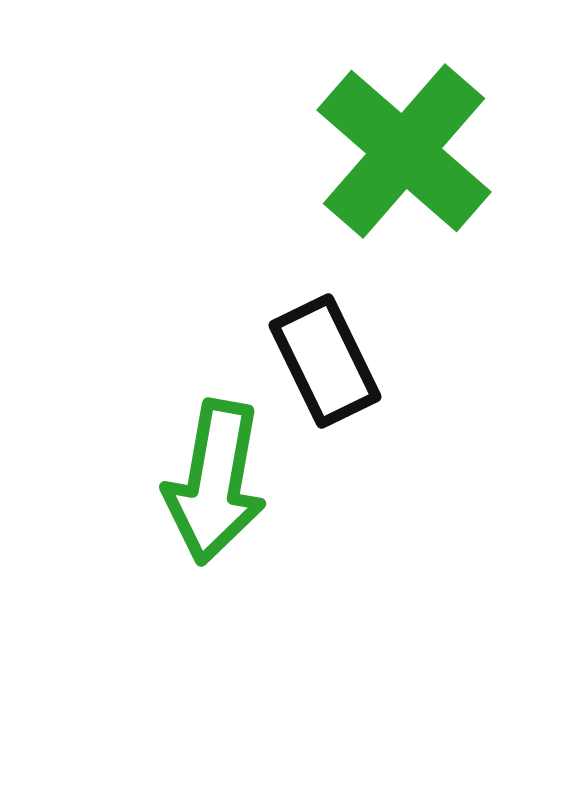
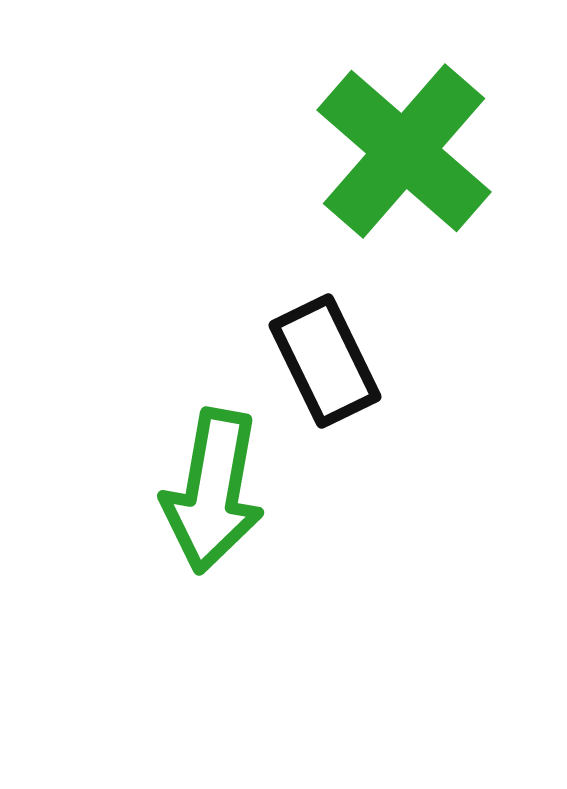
green arrow: moved 2 px left, 9 px down
